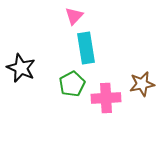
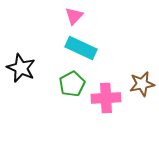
cyan rectangle: moved 5 px left; rotated 56 degrees counterclockwise
